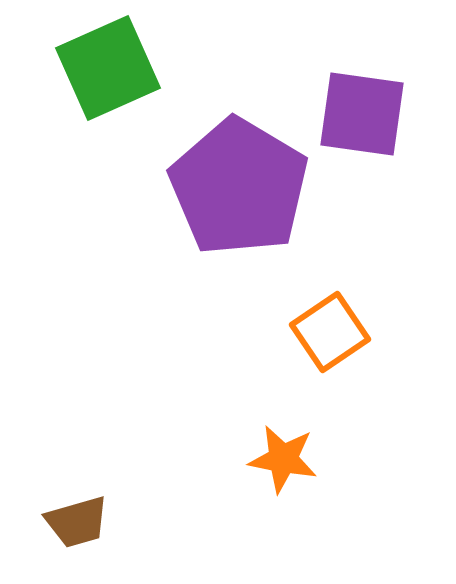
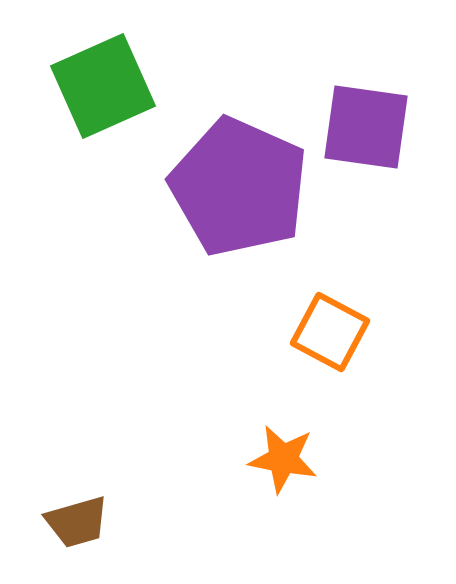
green square: moved 5 px left, 18 px down
purple square: moved 4 px right, 13 px down
purple pentagon: rotated 7 degrees counterclockwise
orange square: rotated 28 degrees counterclockwise
